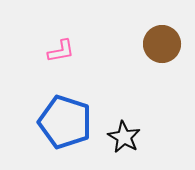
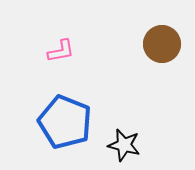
blue pentagon: rotated 4 degrees clockwise
black star: moved 8 px down; rotated 16 degrees counterclockwise
